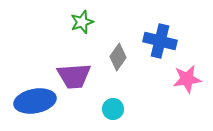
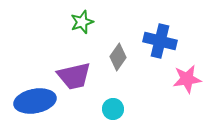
purple trapezoid: rotated 9 degrees counterclockwise
